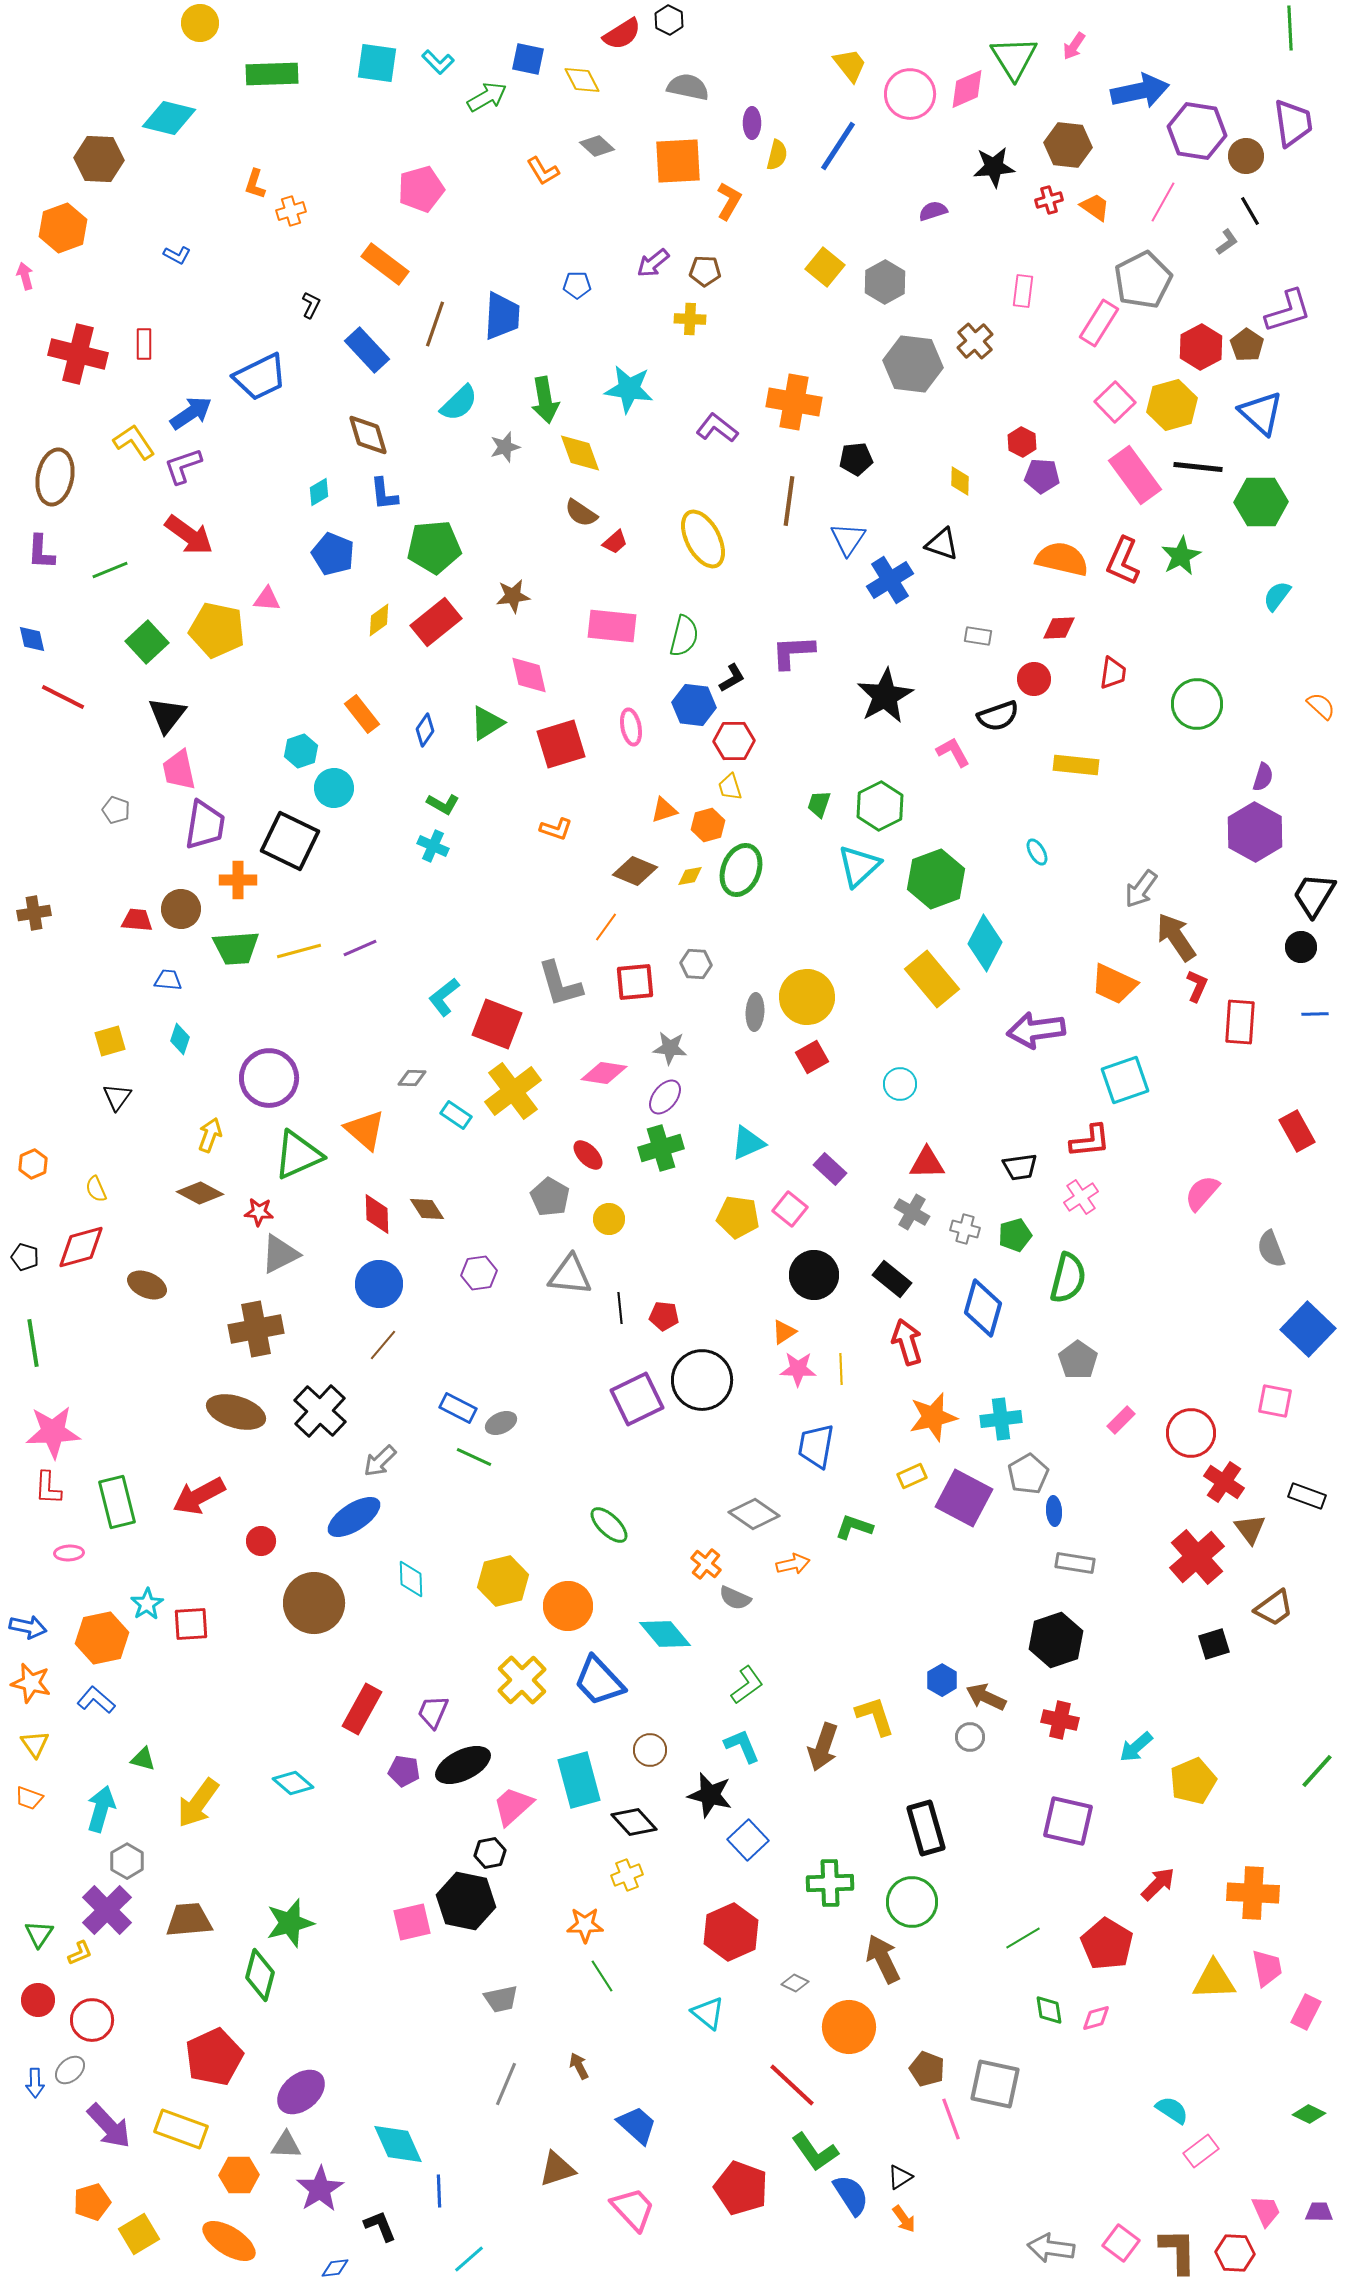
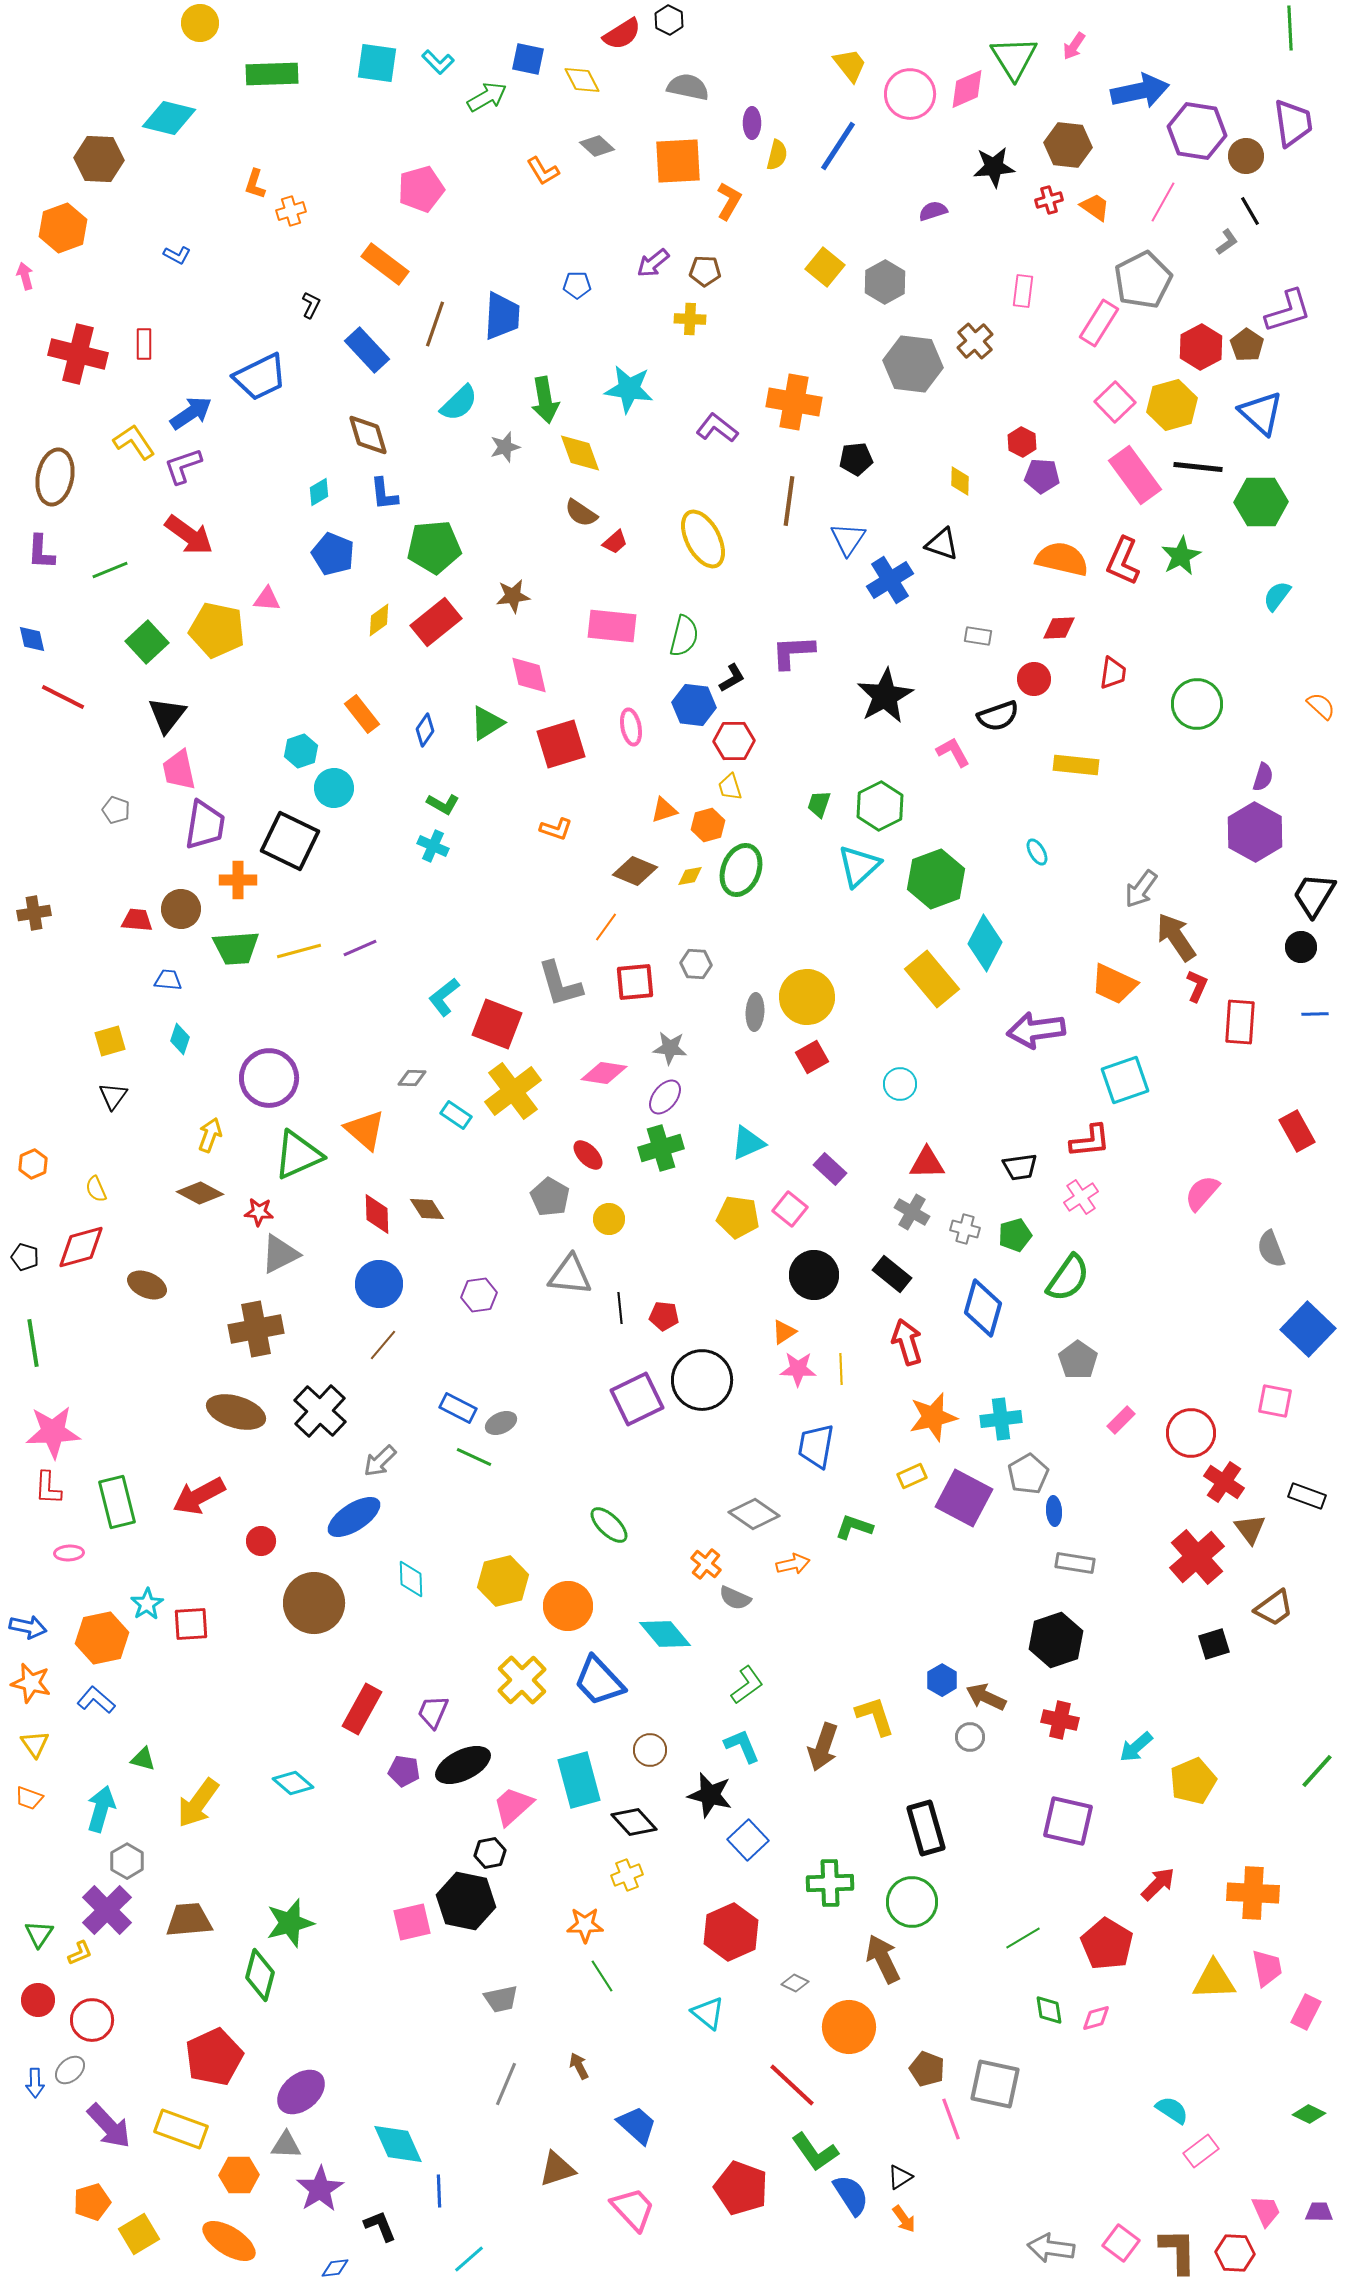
black triangle at (117, 1097): moved 4 px left, 1 px up
purple hexagon at (479, 1273): moved 22 px down
green semicircle at (1068, 1278): rotated 21 degrees clockwise
black rectangle at (892, 1279): moved 5 px up
